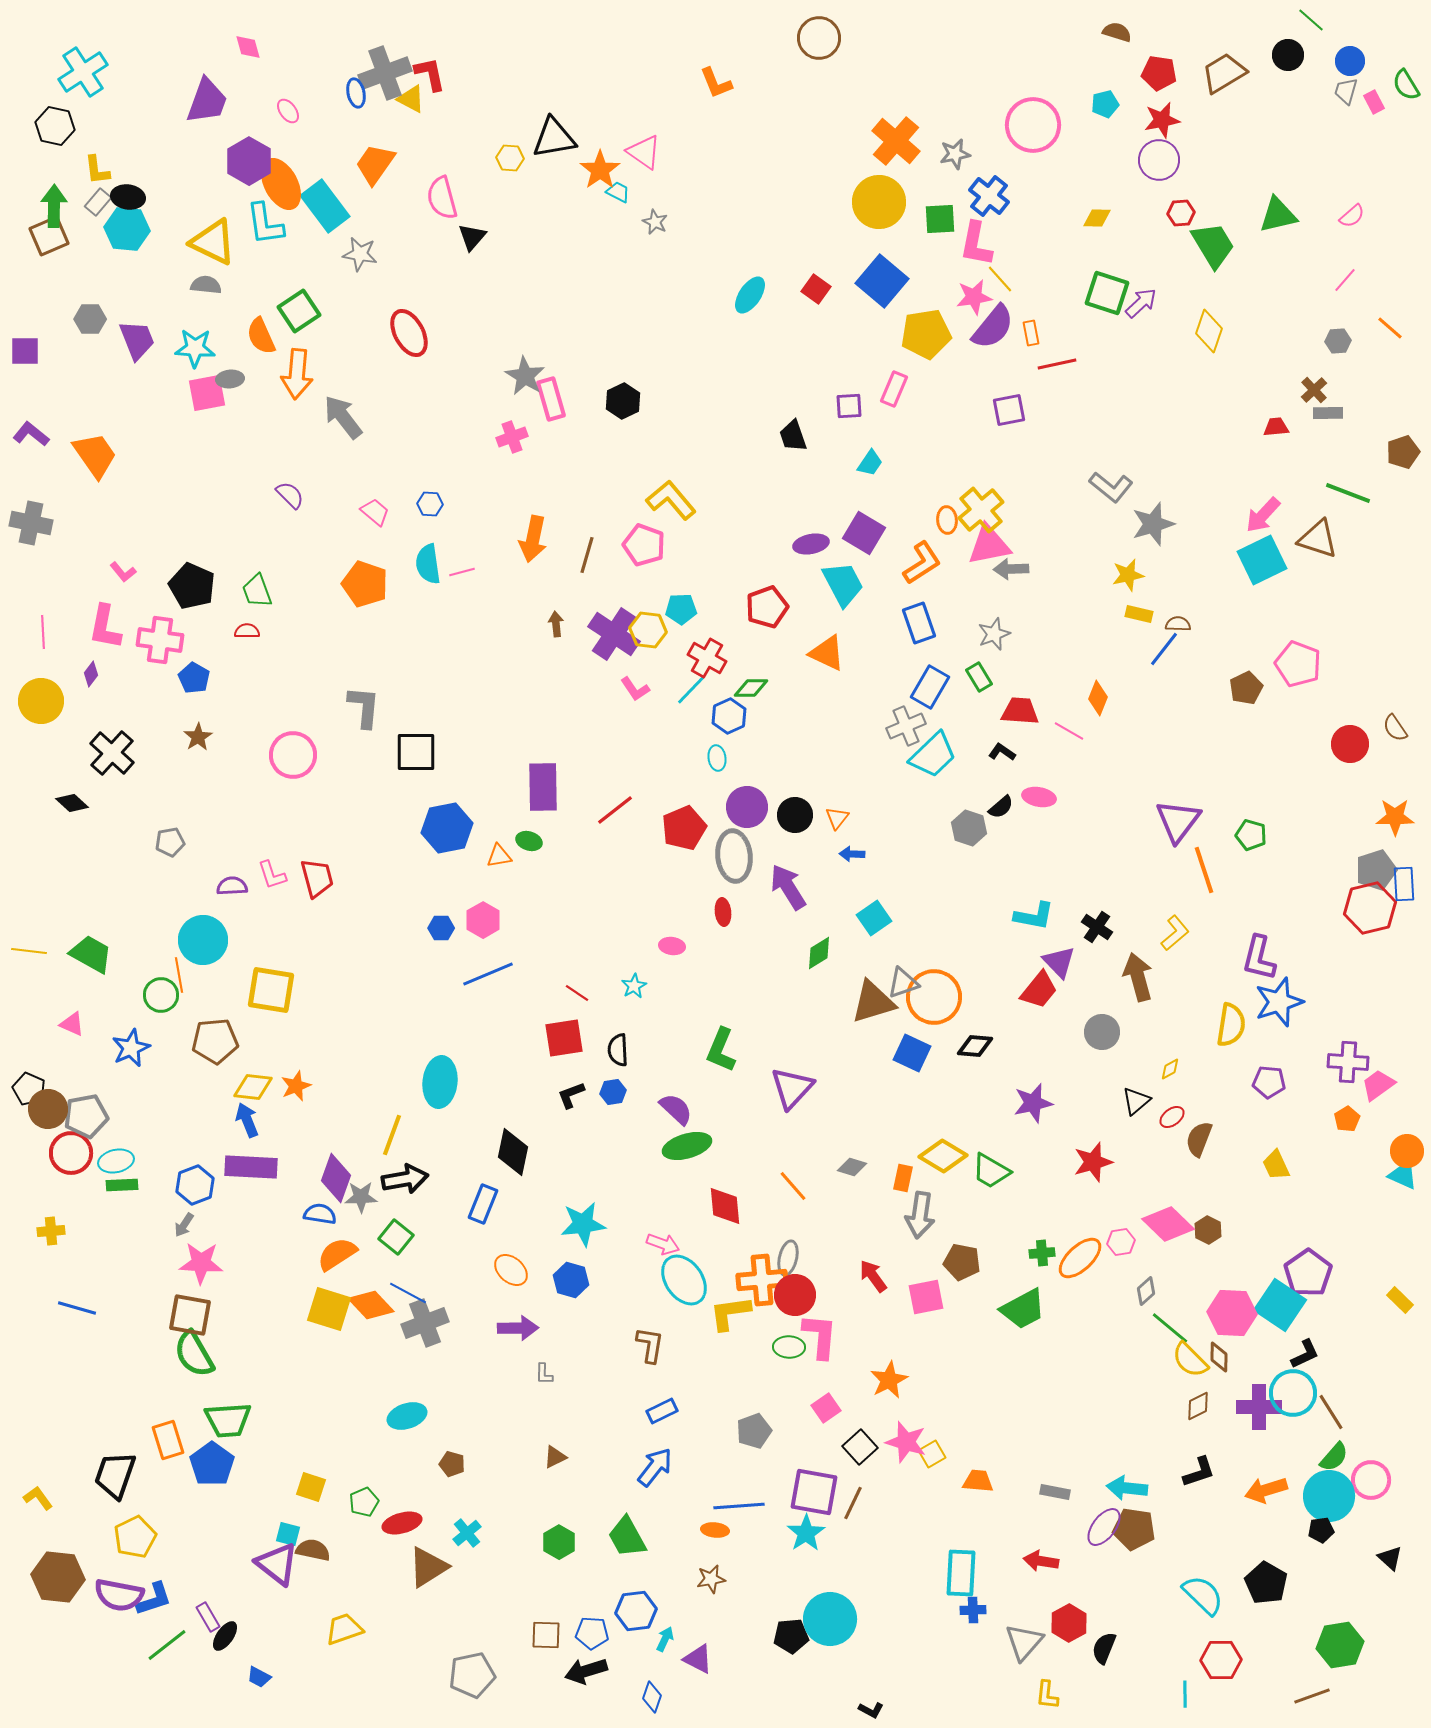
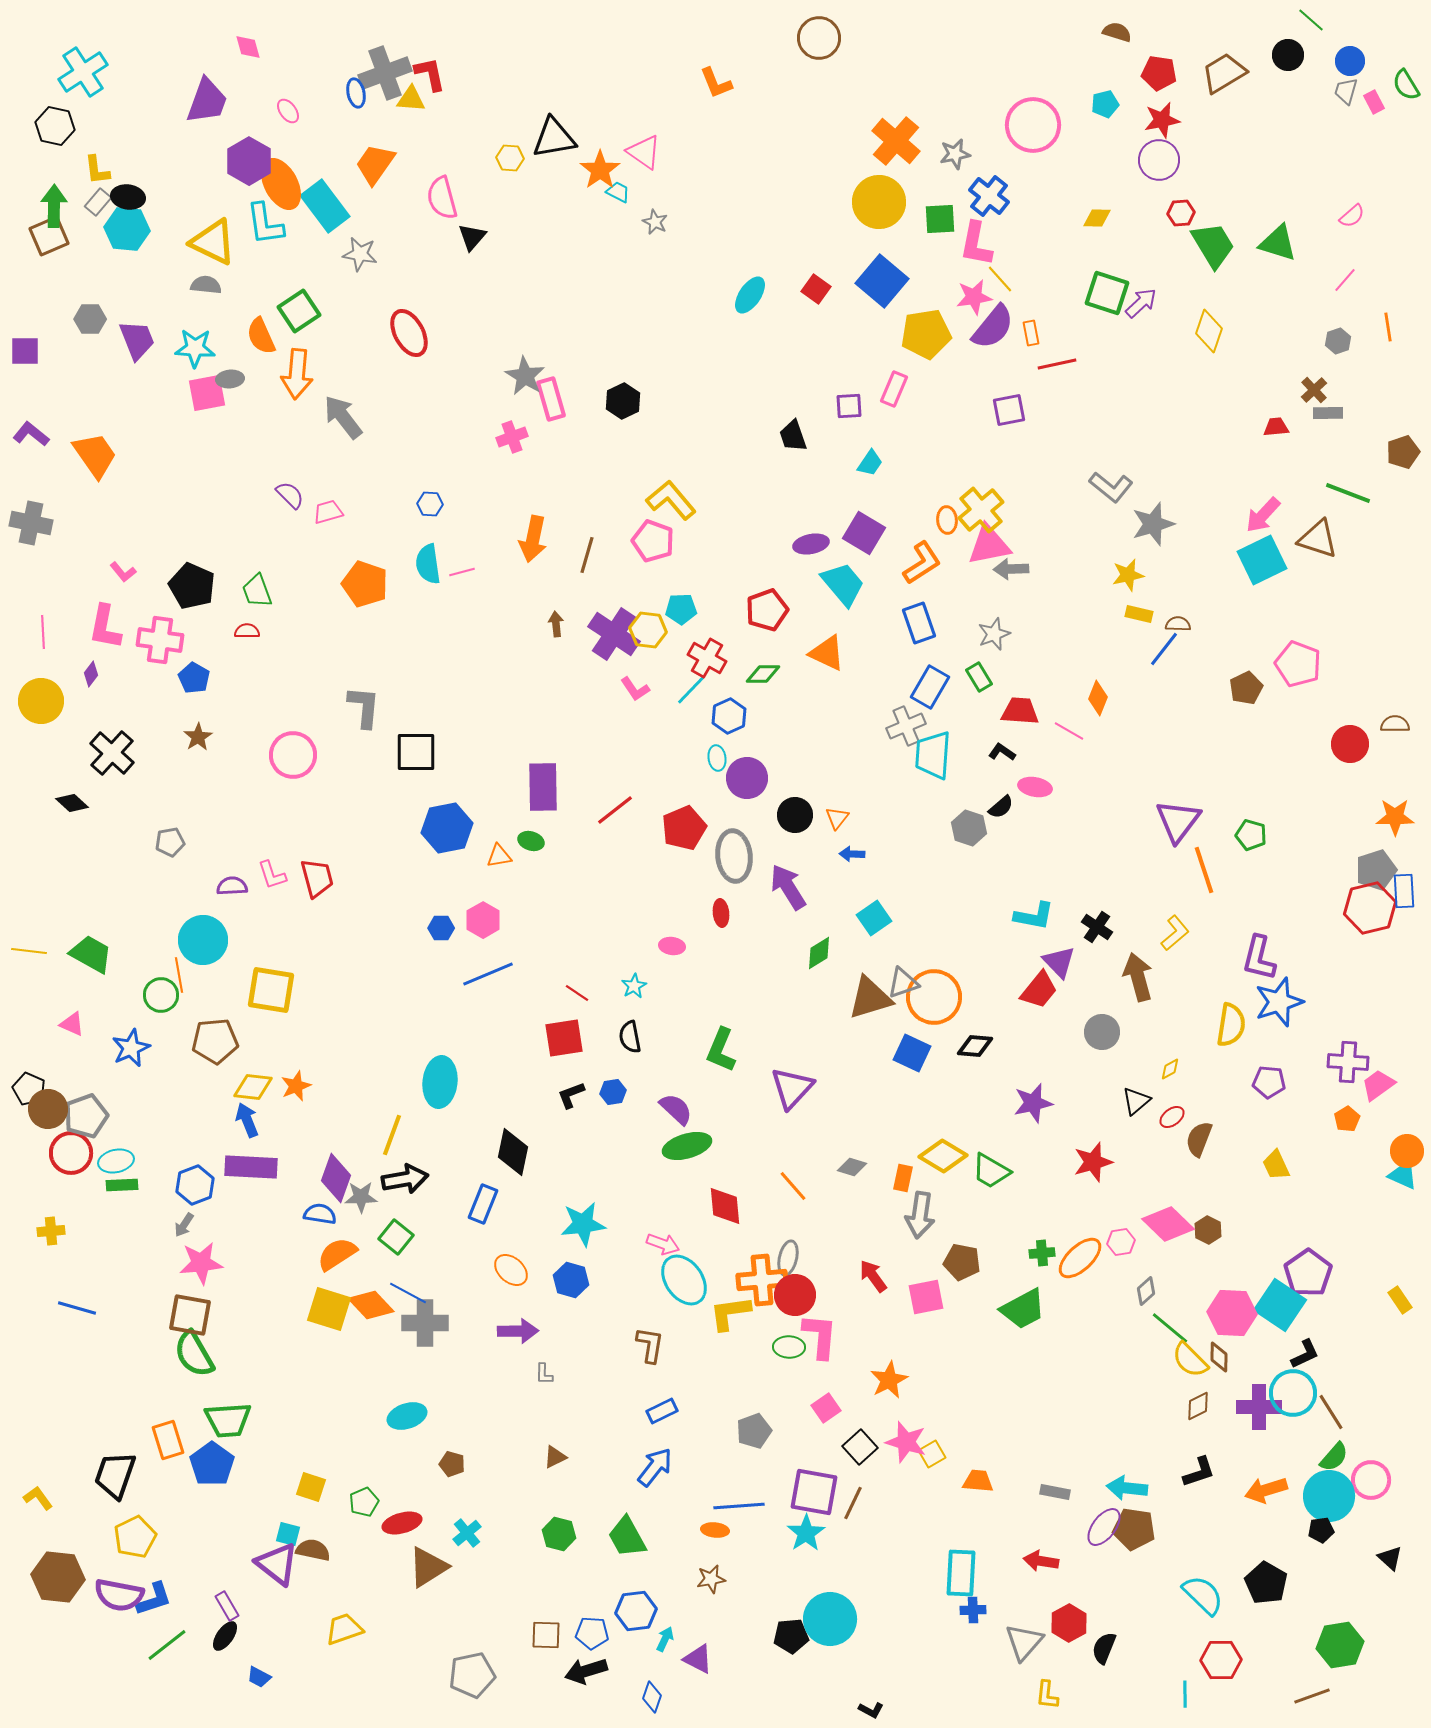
yellow triangle at (411, 99): rotated 24 degrees counterclockwise
green triangle at (1278, 215): moved 28 px down; rotated 30 degrees clockwise
orange line at (1390, 328): moved 2 px left, 1 px up; rotated 40 degrees clockwise
gray hexagon at (1338, 341): rotated 15 degrees counterclockwise
pink trapezoid at (375, 512): moved 47 px left; rotated 56 degrees counterclockwise
pink pentagon at (644, 545): moved 9 px right, 4 px up
cyan trapezoid at (843, 584): rotated 12 degrees counterclockwise
red pentagon at (767, 607): moved 3 px down
green diamond at (751, 688): moved 12 px right, 14 px up
brown semicircle at (1395, 728): moved 4 px up; rotated 124 degrees clockwise
cyan trapezoid at (933, 755): rotated 138 degrees clockwise
pink ellipse at (1039, 797): moved 4 px left, 10 px up
purple circle at (747, 807): moved 29 px up
green ellipse at (529, 841): moved 2 px right
blue rectangle at (1404, 884): moved 7 px down
red ellipse at (723, 912): moved 2 px left, 1 px down
brown triangle at (873, 1002): moved 3 px left, 4 px up
black semicircle at (618, 1050): moved 12 px right, 13 px up; rotated 8 degrees counterclockwise
gray pentagon at (86, 1116): rotated 9 degrees counterclockwise
pink star at (201, 1263): rotated 9 degrees counterclockwise
yellow rectangle at (1400, 1300): rotated 12 degrees clockwise
gray cross at (425, 1323): rotated 21 degrees clockwise
purple arrow at (518, 1328): moved 3 px down
green hexagon at (559, 1542): moved 8 px up; rotated 16 degrees counterclockwise
purple rectangle at (208, 1617): moved 19 px right, 11 px up
